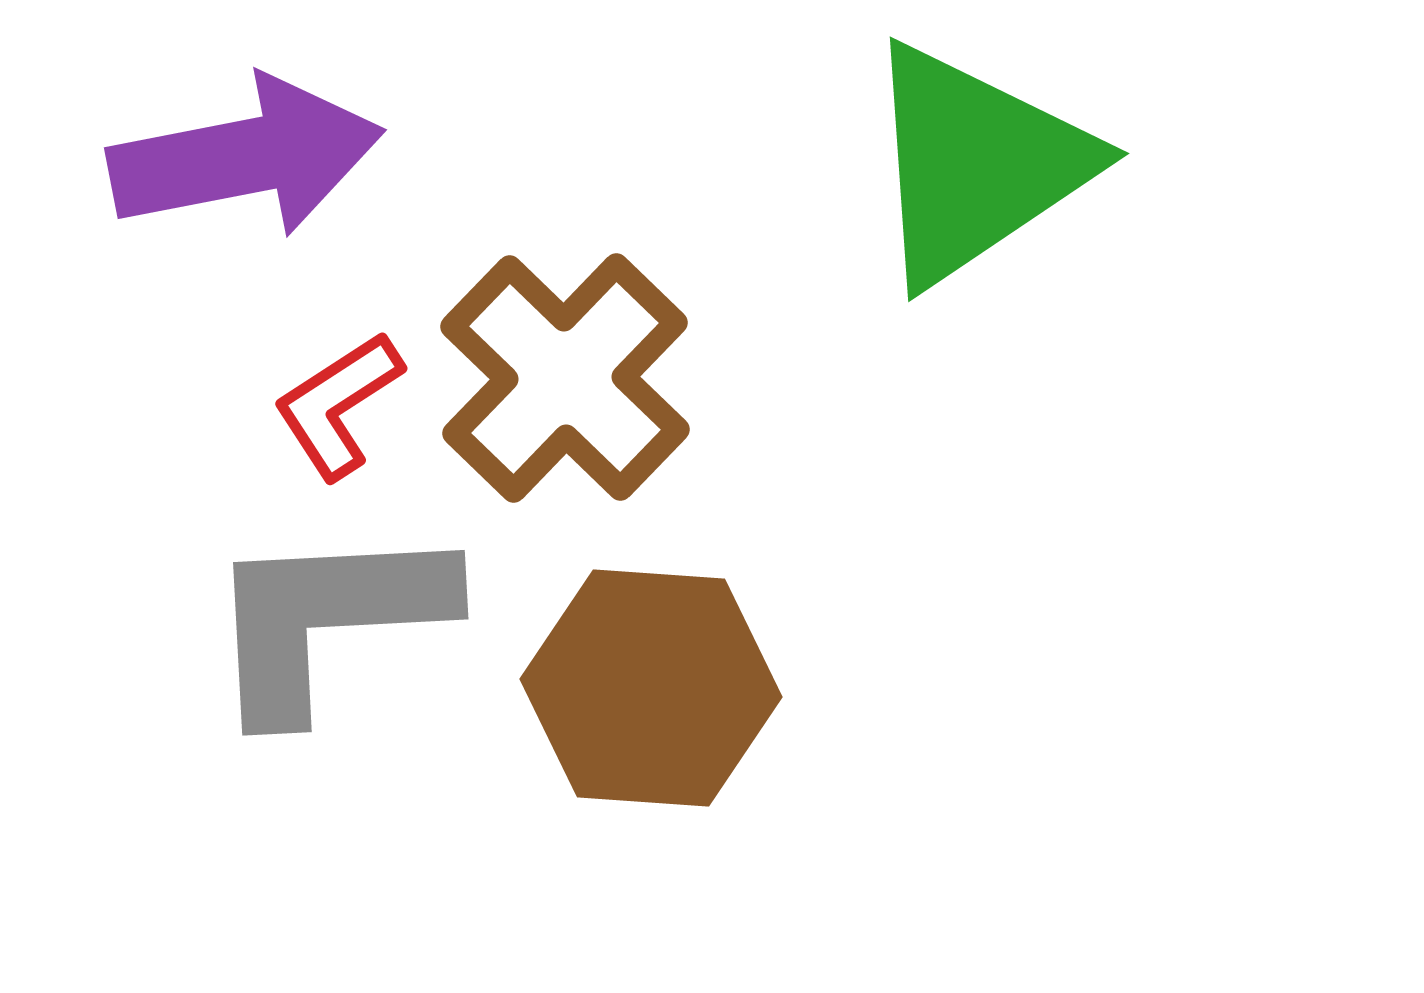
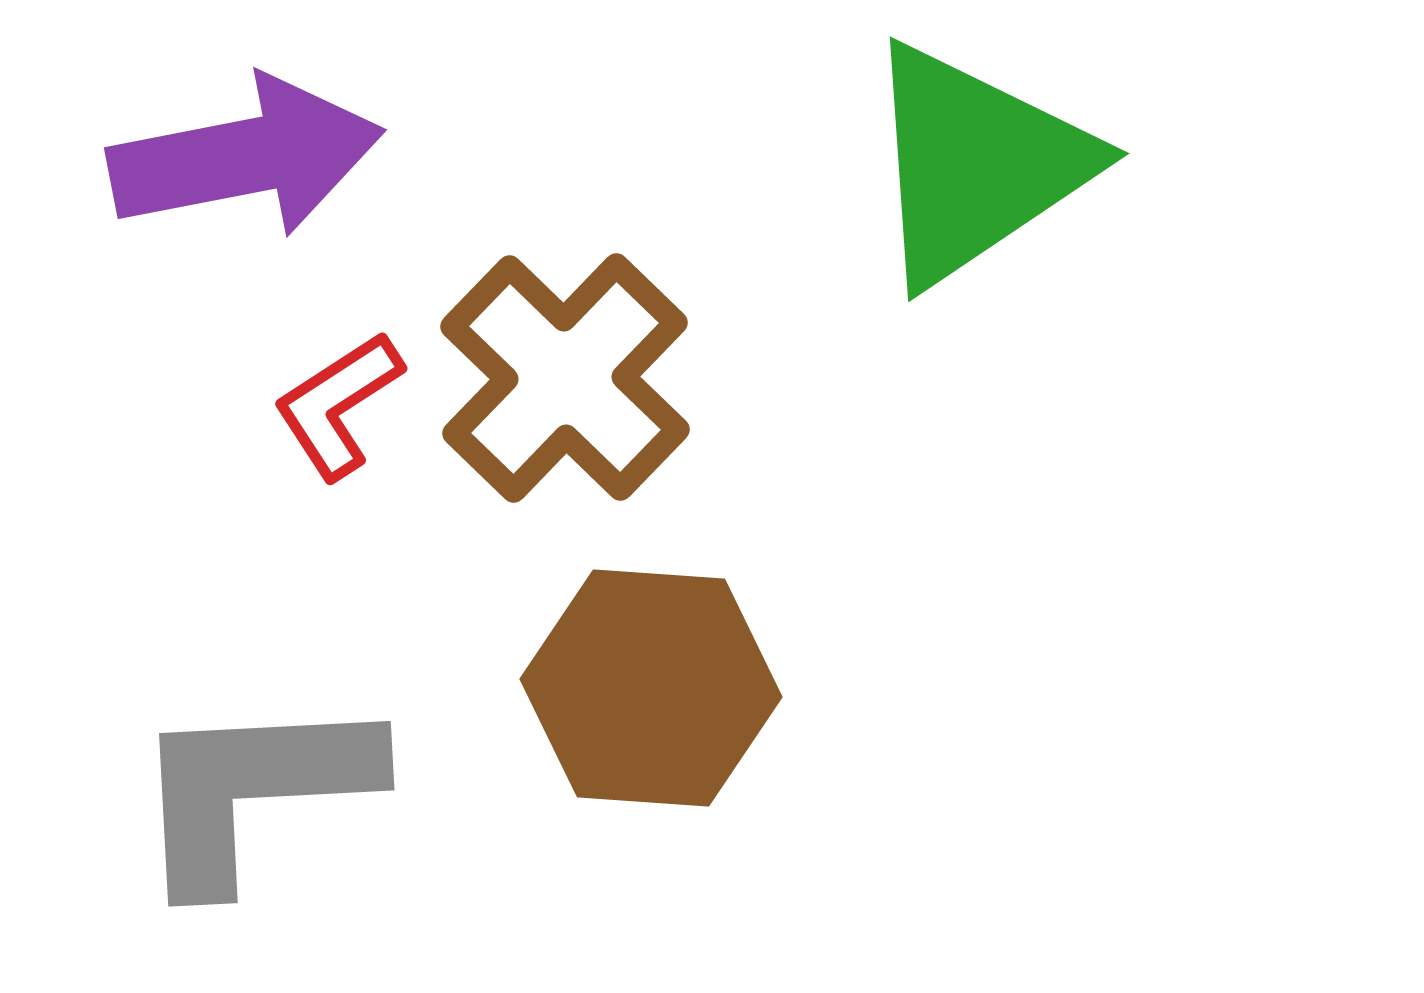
gray L-shape: moved 74 px left, 171 px down
